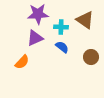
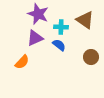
purple star: rotated 25 degrees clockwise
blue semicircle: moved 3 px left, 2 px up
